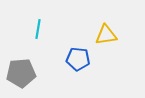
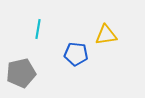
blue pentagon: moved 2 px left, 5 px up
gray pentagon: rotated 8 degrees counterclockwise
